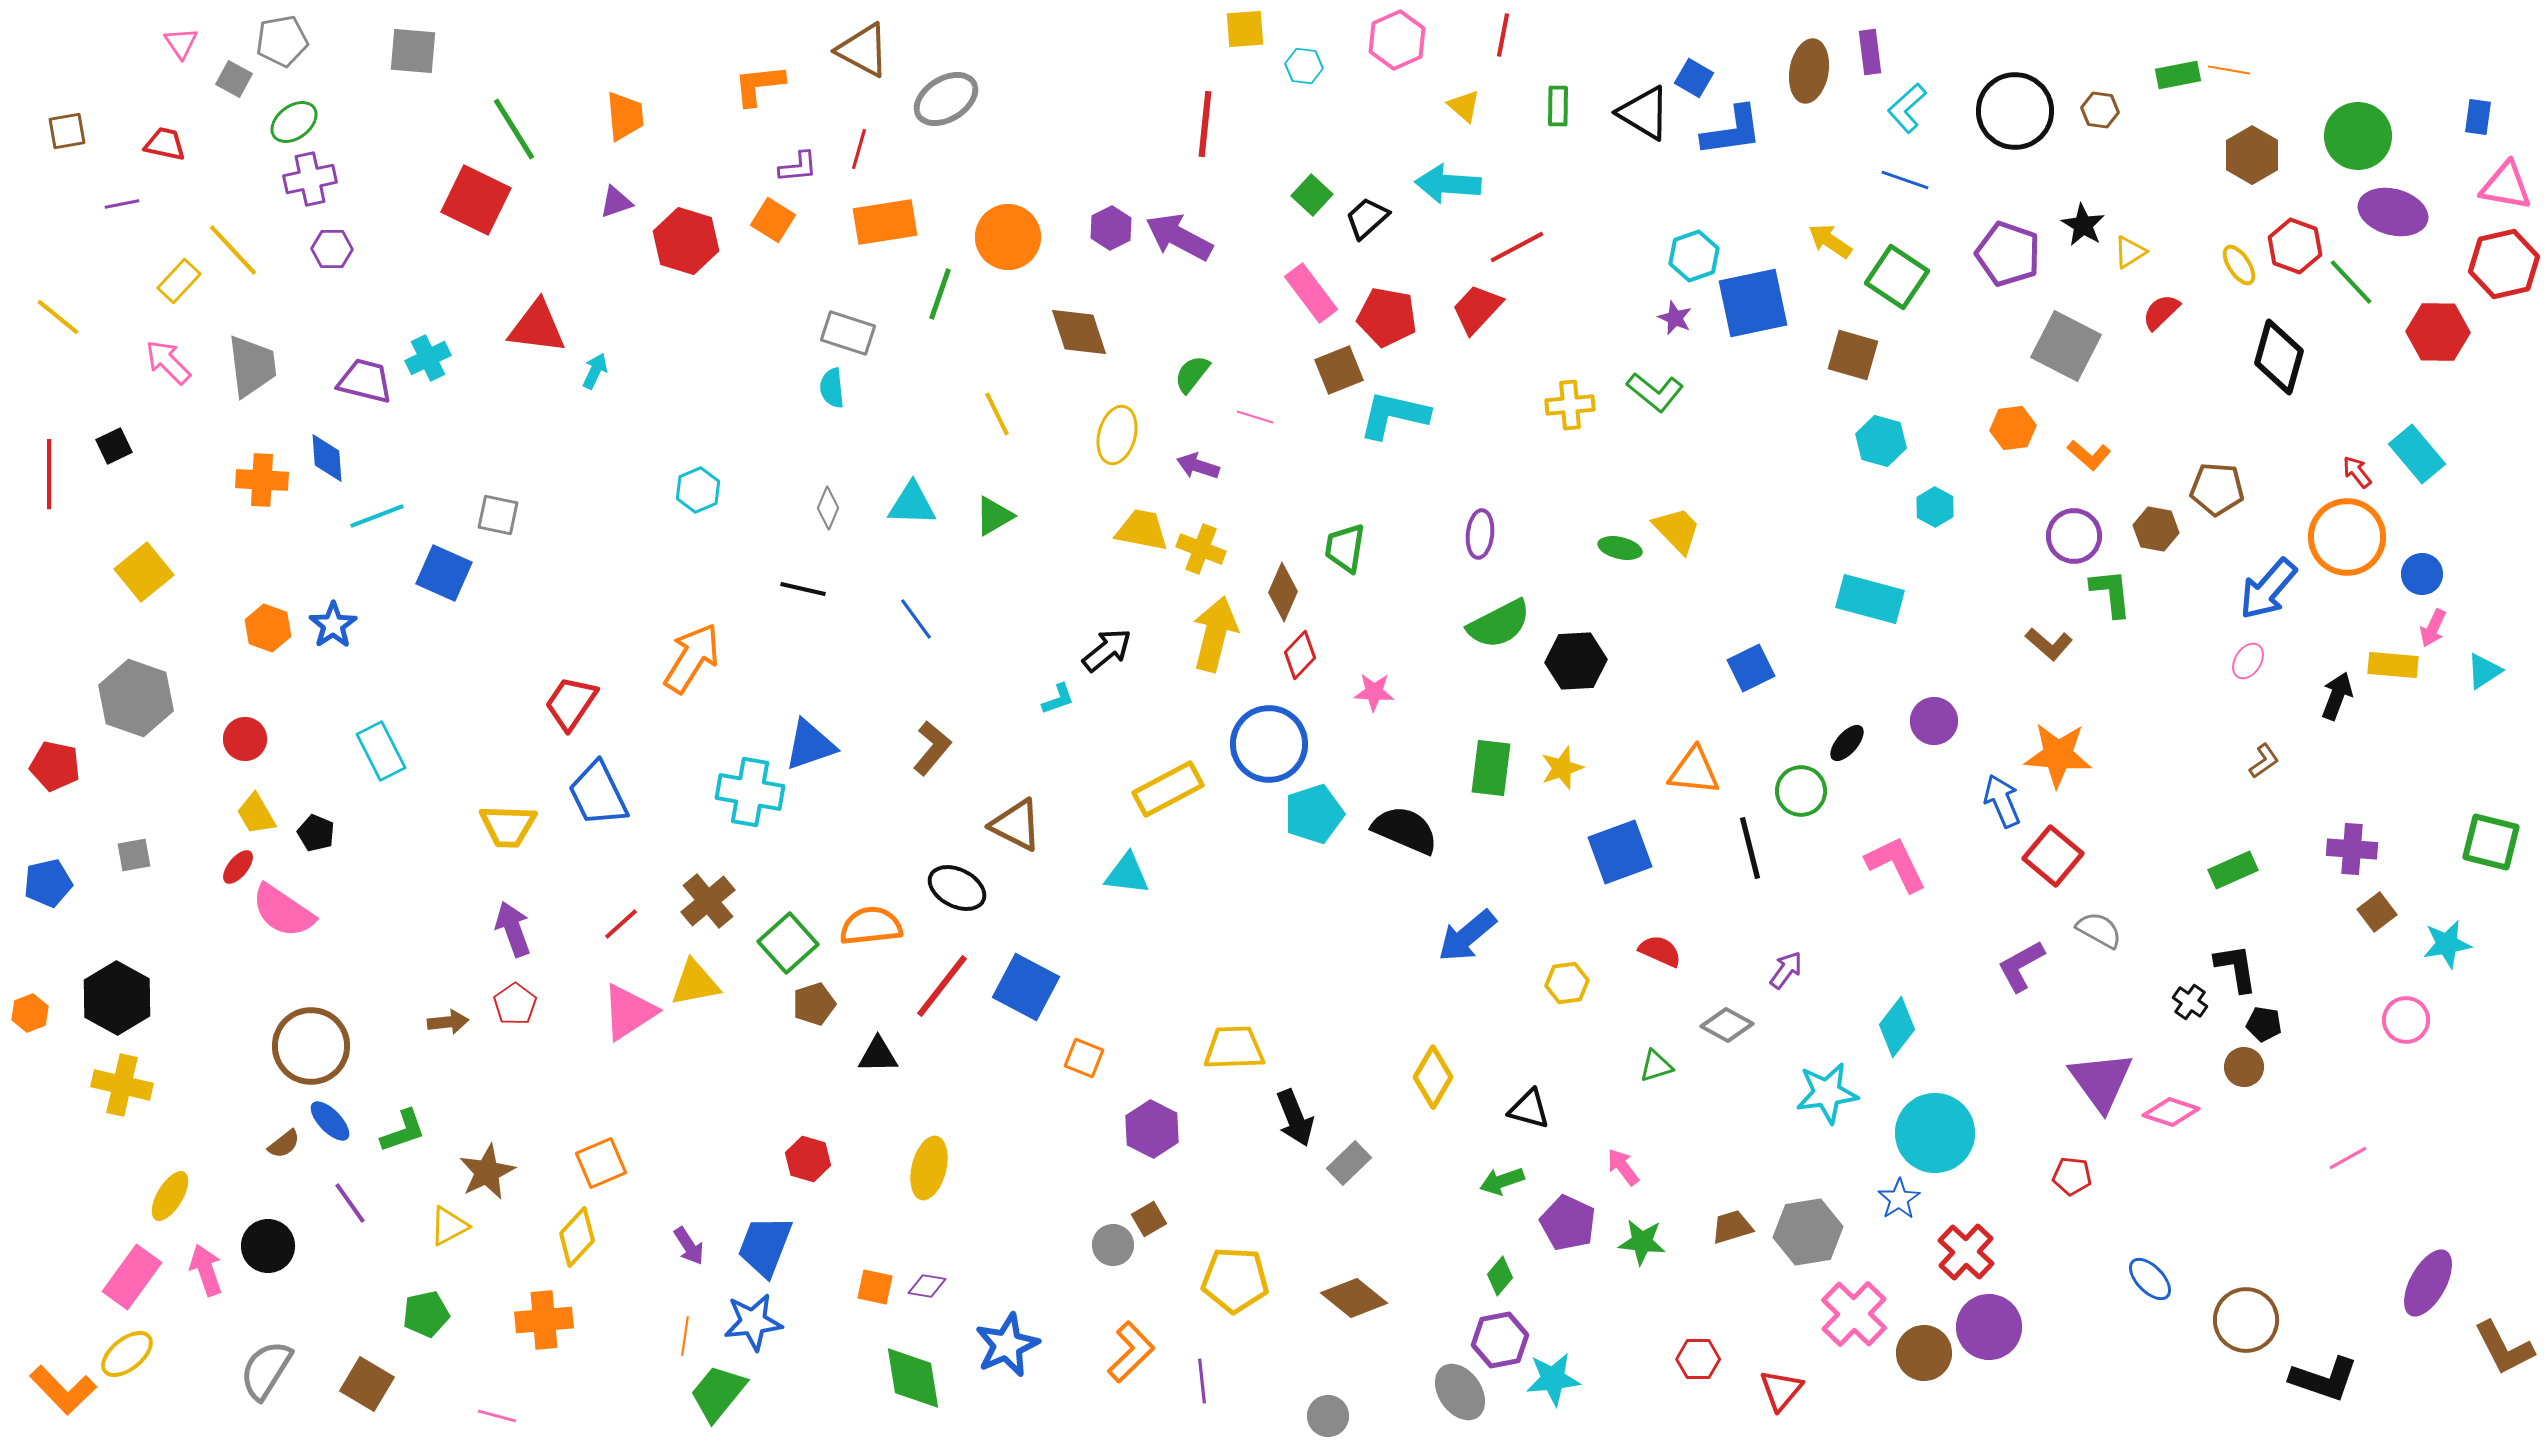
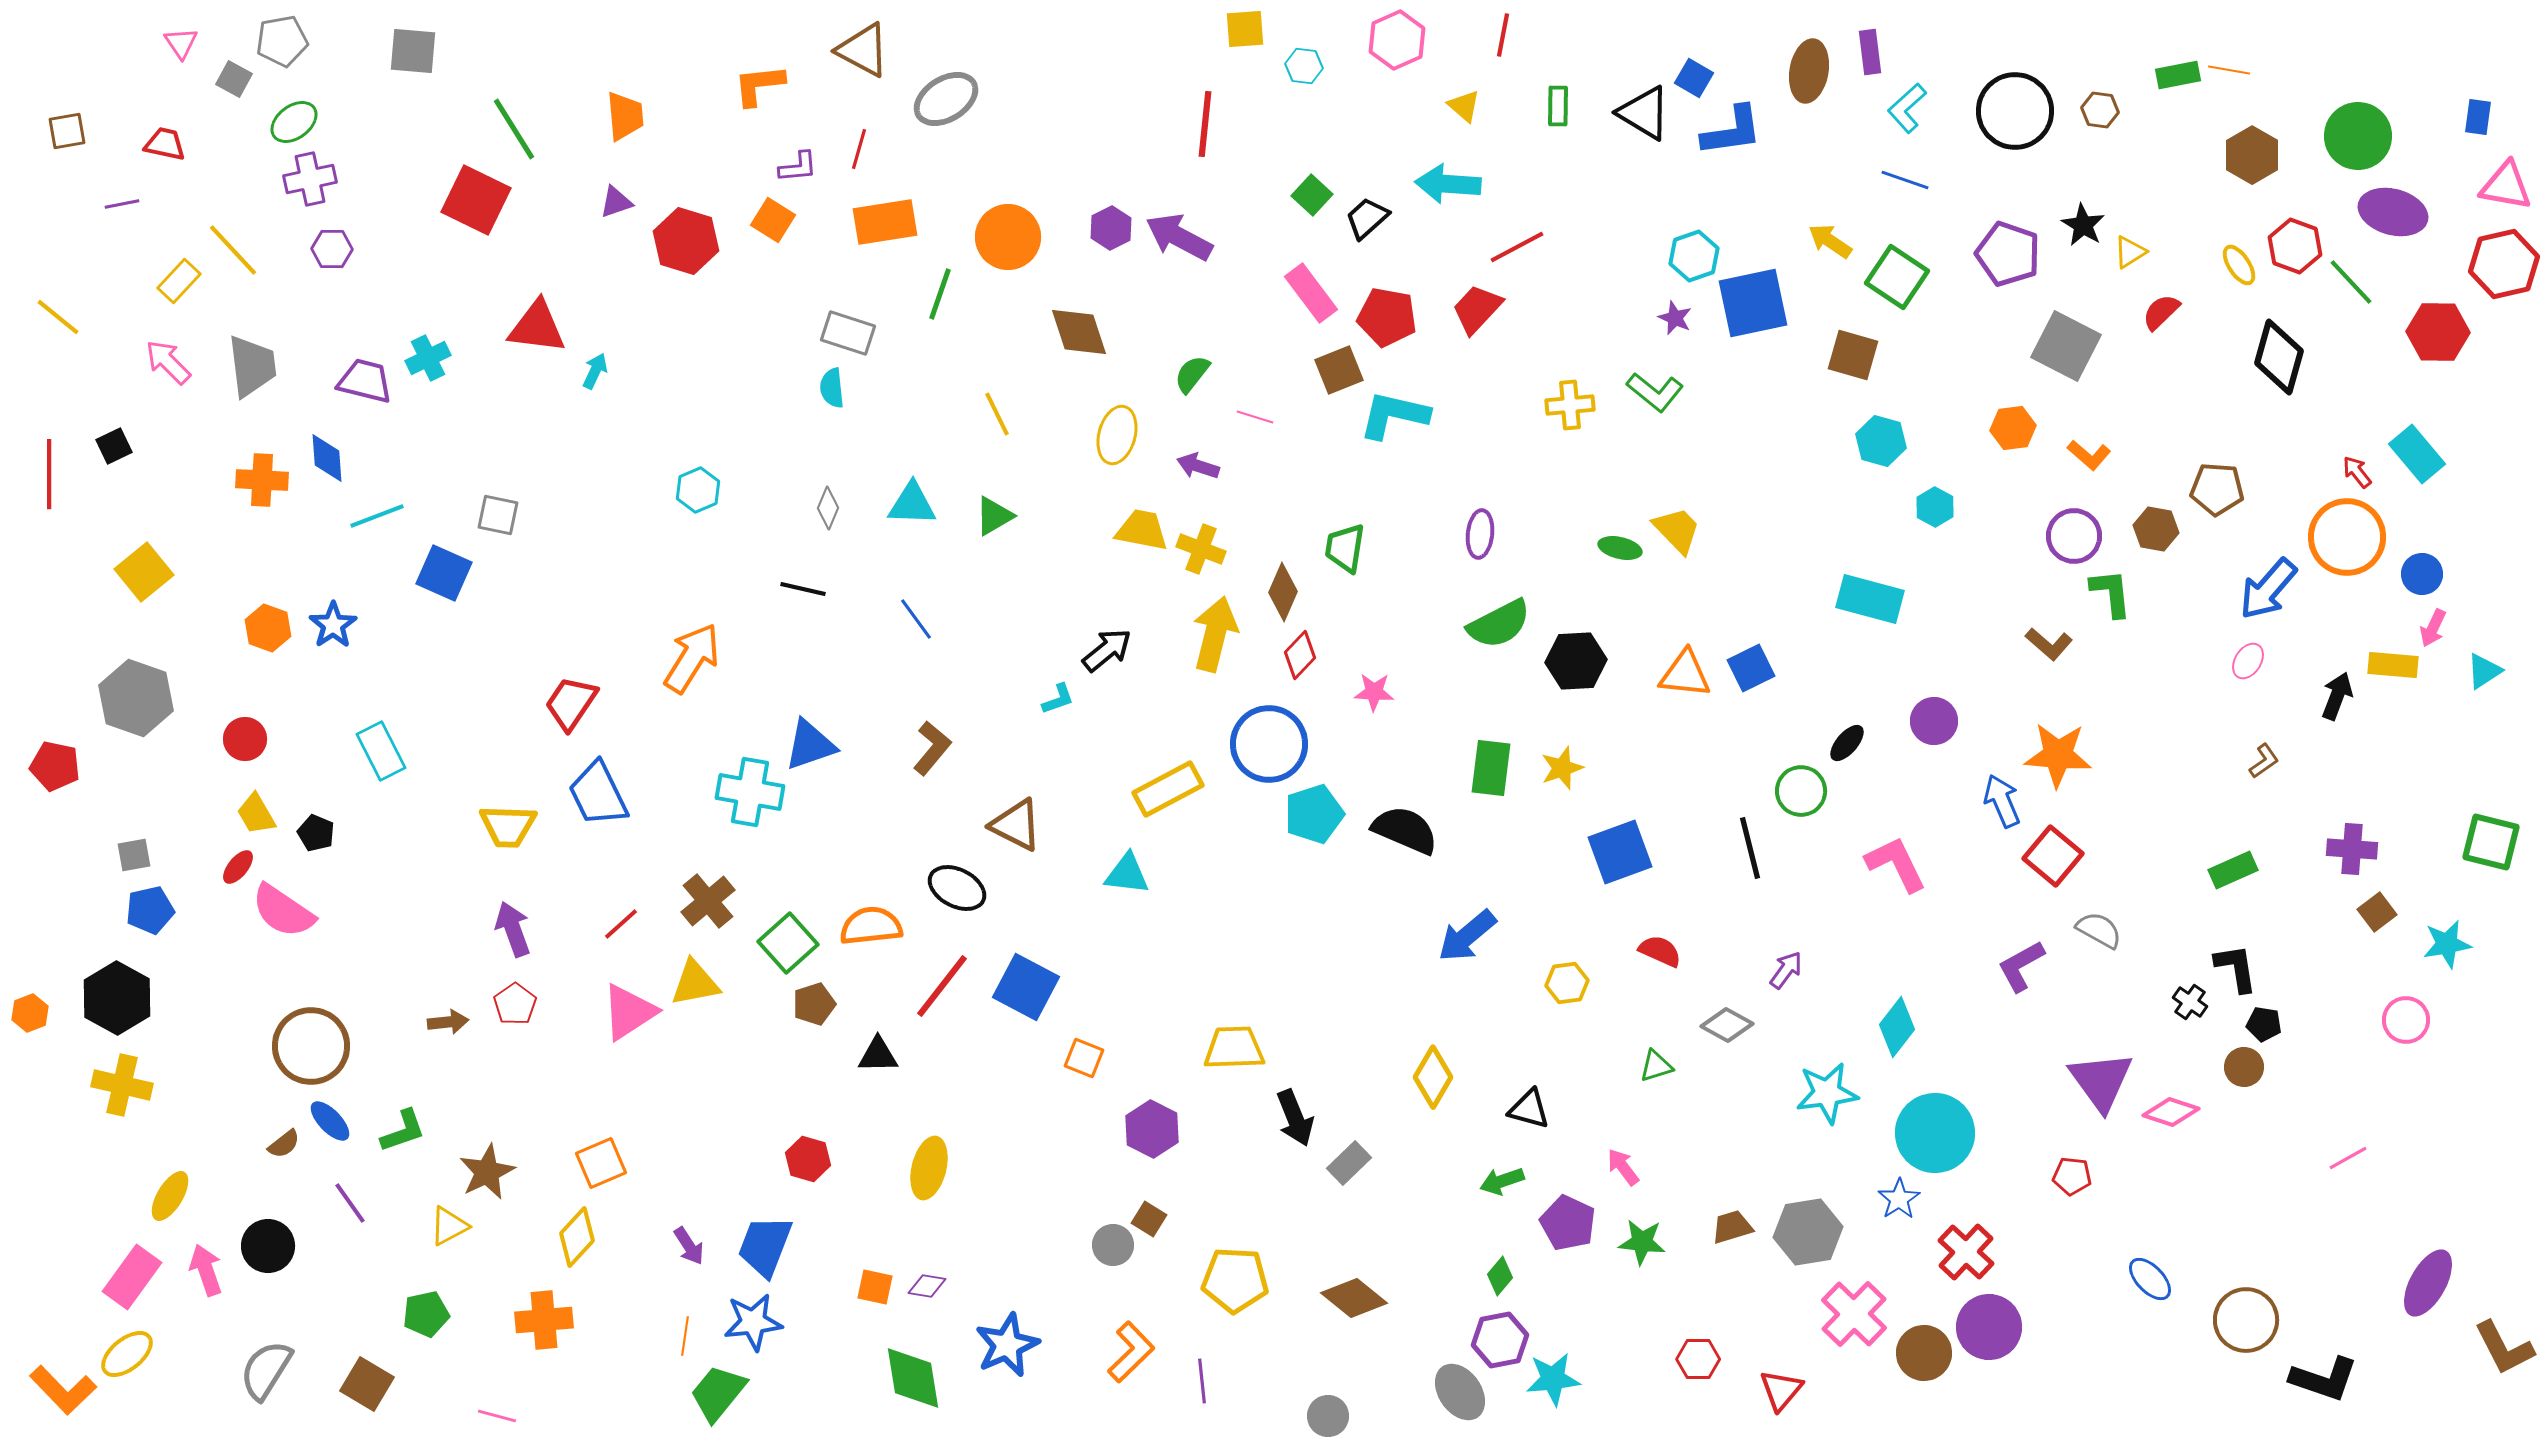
orange triangle at (1694, 771): moved 9 px left, 97 px up
blue pentagon at (48, 883): moved 102 px right, 27 px down
brown square at (1149, 1219): rotated 28 degrees counterclockwise
